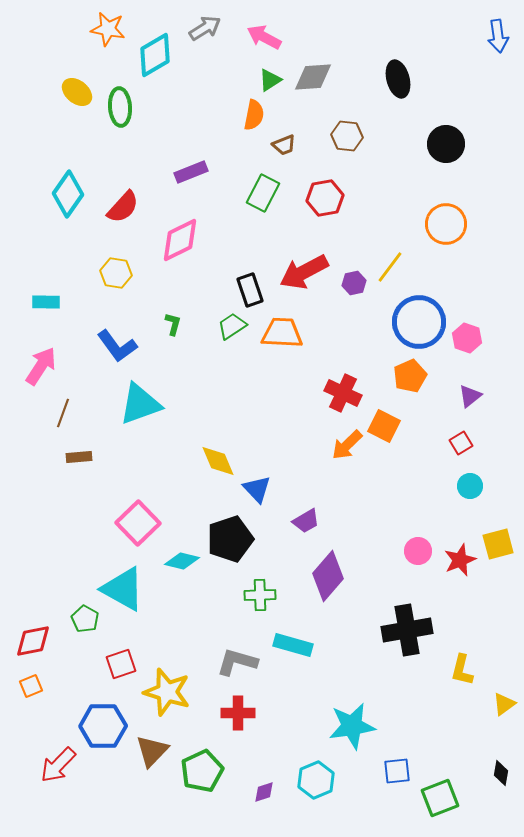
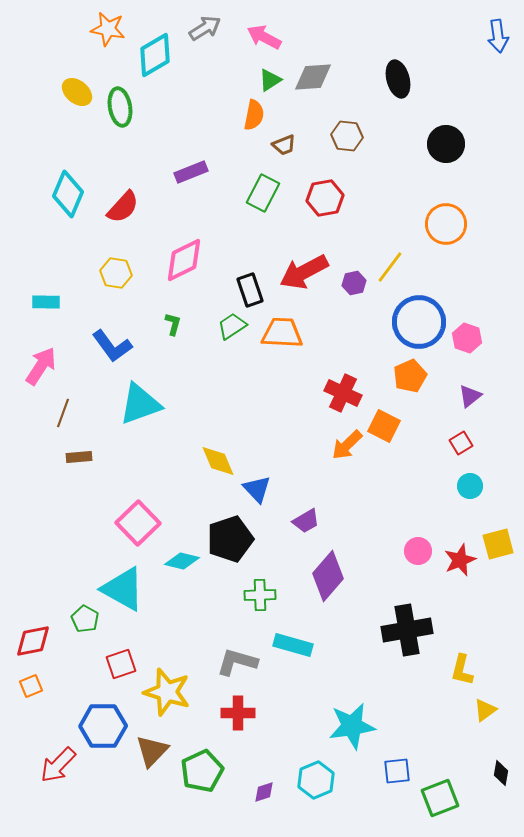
green ellipse at (120, 107): rotated 6 degrees counterclockwise
cyan diamond at (68, 194): rotated 12 degrees counterclockwise
pink diamond at (180, 240): moved 4 px right, 20 px down
blue L-shape at (117, 346): moved 5 px left
yellow triangle at (504, 704): moved 19 px left, 6 px down
